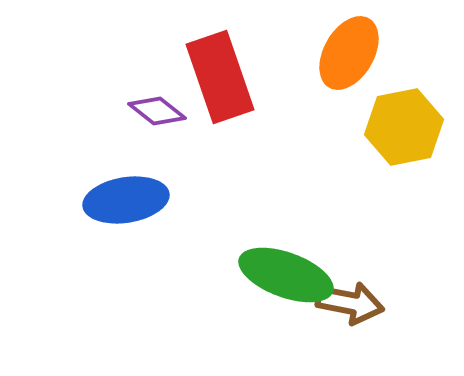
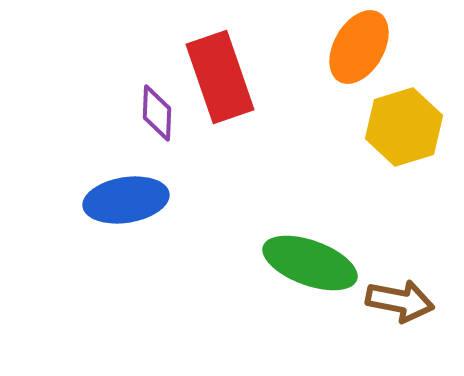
orange ellipse: moved 10 px right, 6 px up
purple diamond: moved 2 px down; rotated 54 degrees clockwise
yellow hexagon: rotated 6 degrees counterclockwise
green ellipse: moved 24 px right, 12 px up
brown arrow: moved 50 px right, 2 px up
